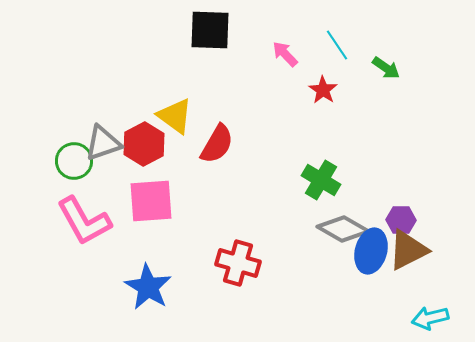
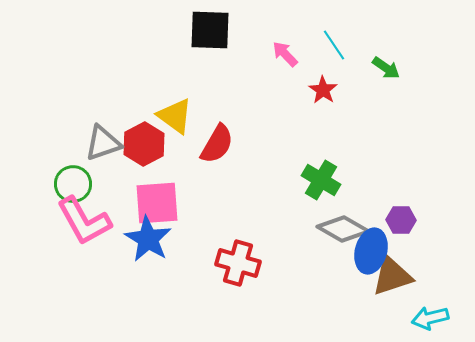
cyan line: moved 3 px left
green circle: moved 1 px left, 23 px down
pink square: moved 6 px right, 2 px down
brown triangle: moved 16 px left, 26 px down; rotated 9 degrees clockwise
blue star: moved 48 px up
